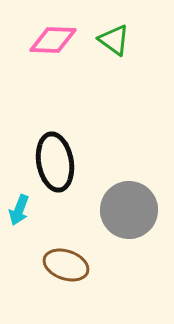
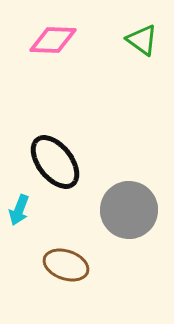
green triangle: moved 28 px right
black ellipse: rotated 28 degrees counterclockwise
